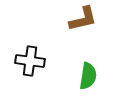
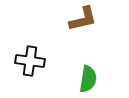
green semicircle: moved 3 px down
